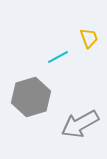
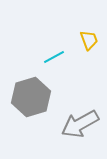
yellow trapezoid: moved 2 px down
cyan line: moved 4 px left
